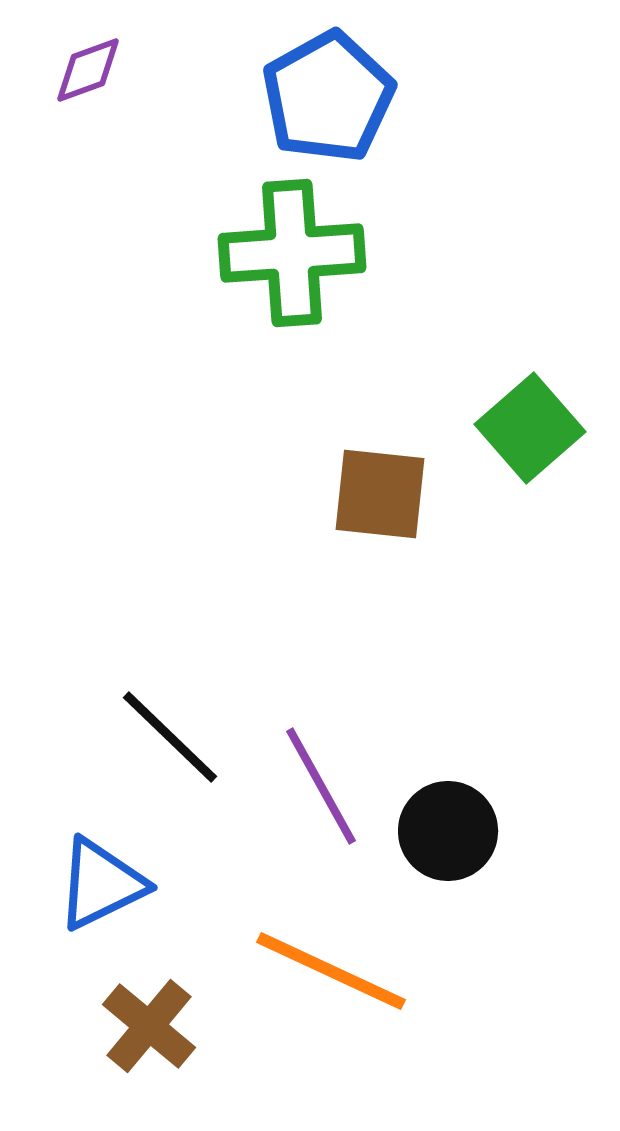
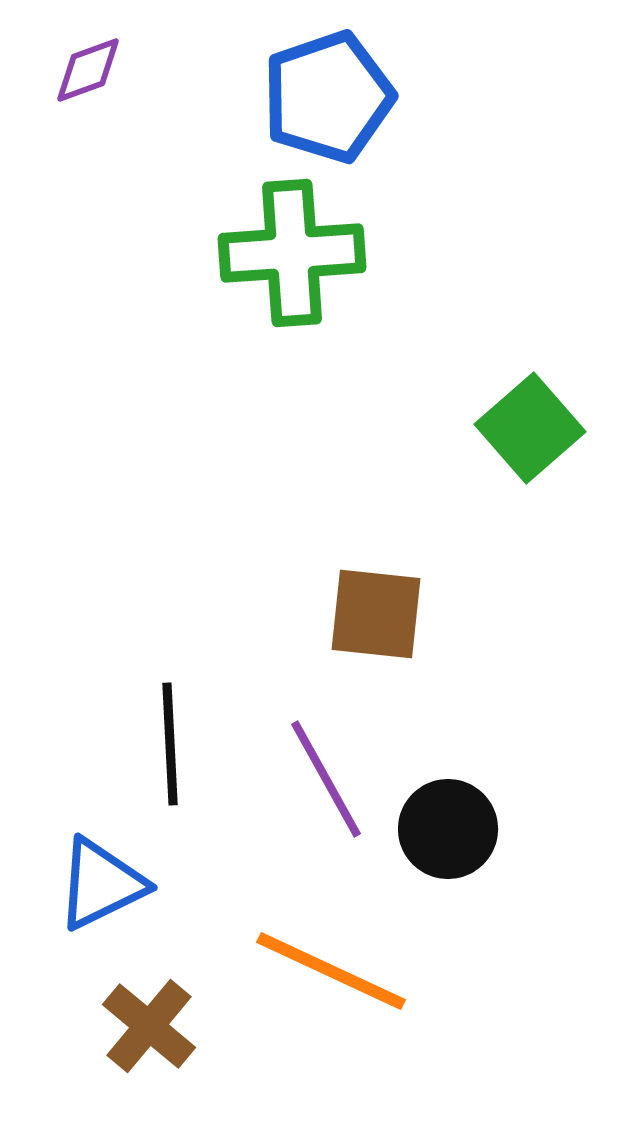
blue pentagon: rotated 10 degrees clockwise
brown square: moved 4 px left, 120 px down
black line: moved 7 px down; rotated 43 degrees clockwise
purple line: moved 5 px right, 7 px up
black circle: moved 2 px up
